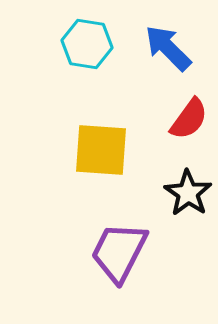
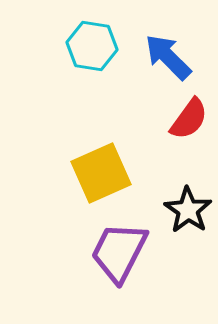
cyan hexagon: moved 5 px right, 2 px down
blue arrow: moved 9 px down
yellow square: moved 23 px down; rotated 28 degrees counterclockwise
black star: moved 17 px down
